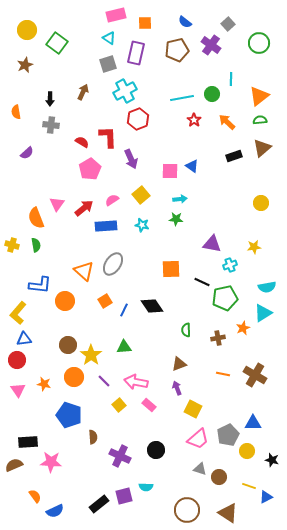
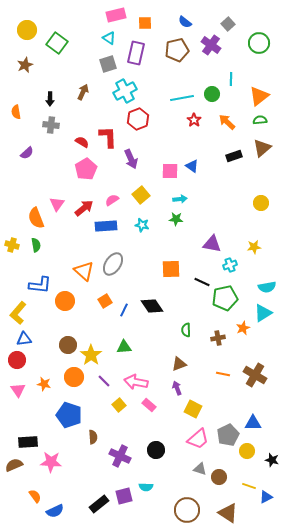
pink pentagon at (90, 169): moved 4 px left
